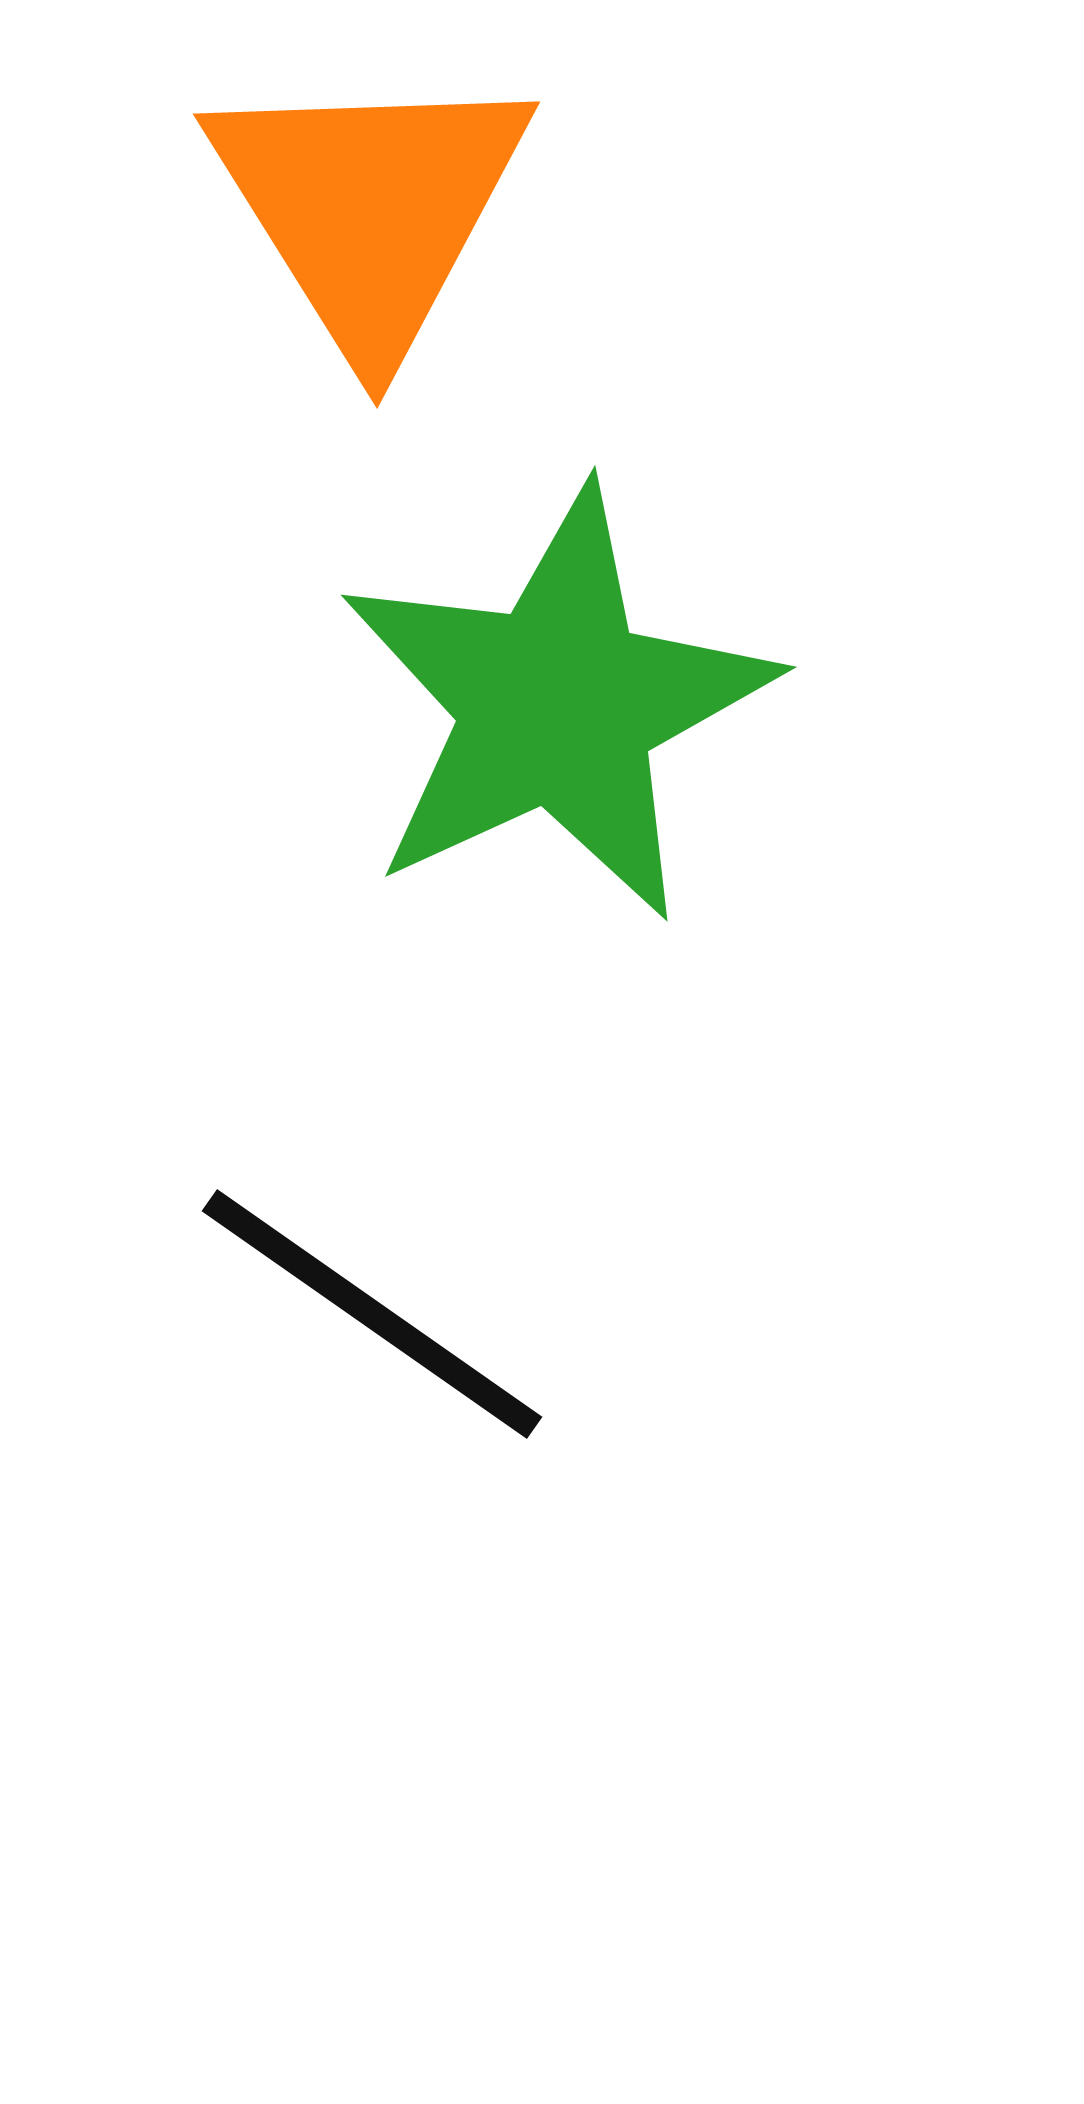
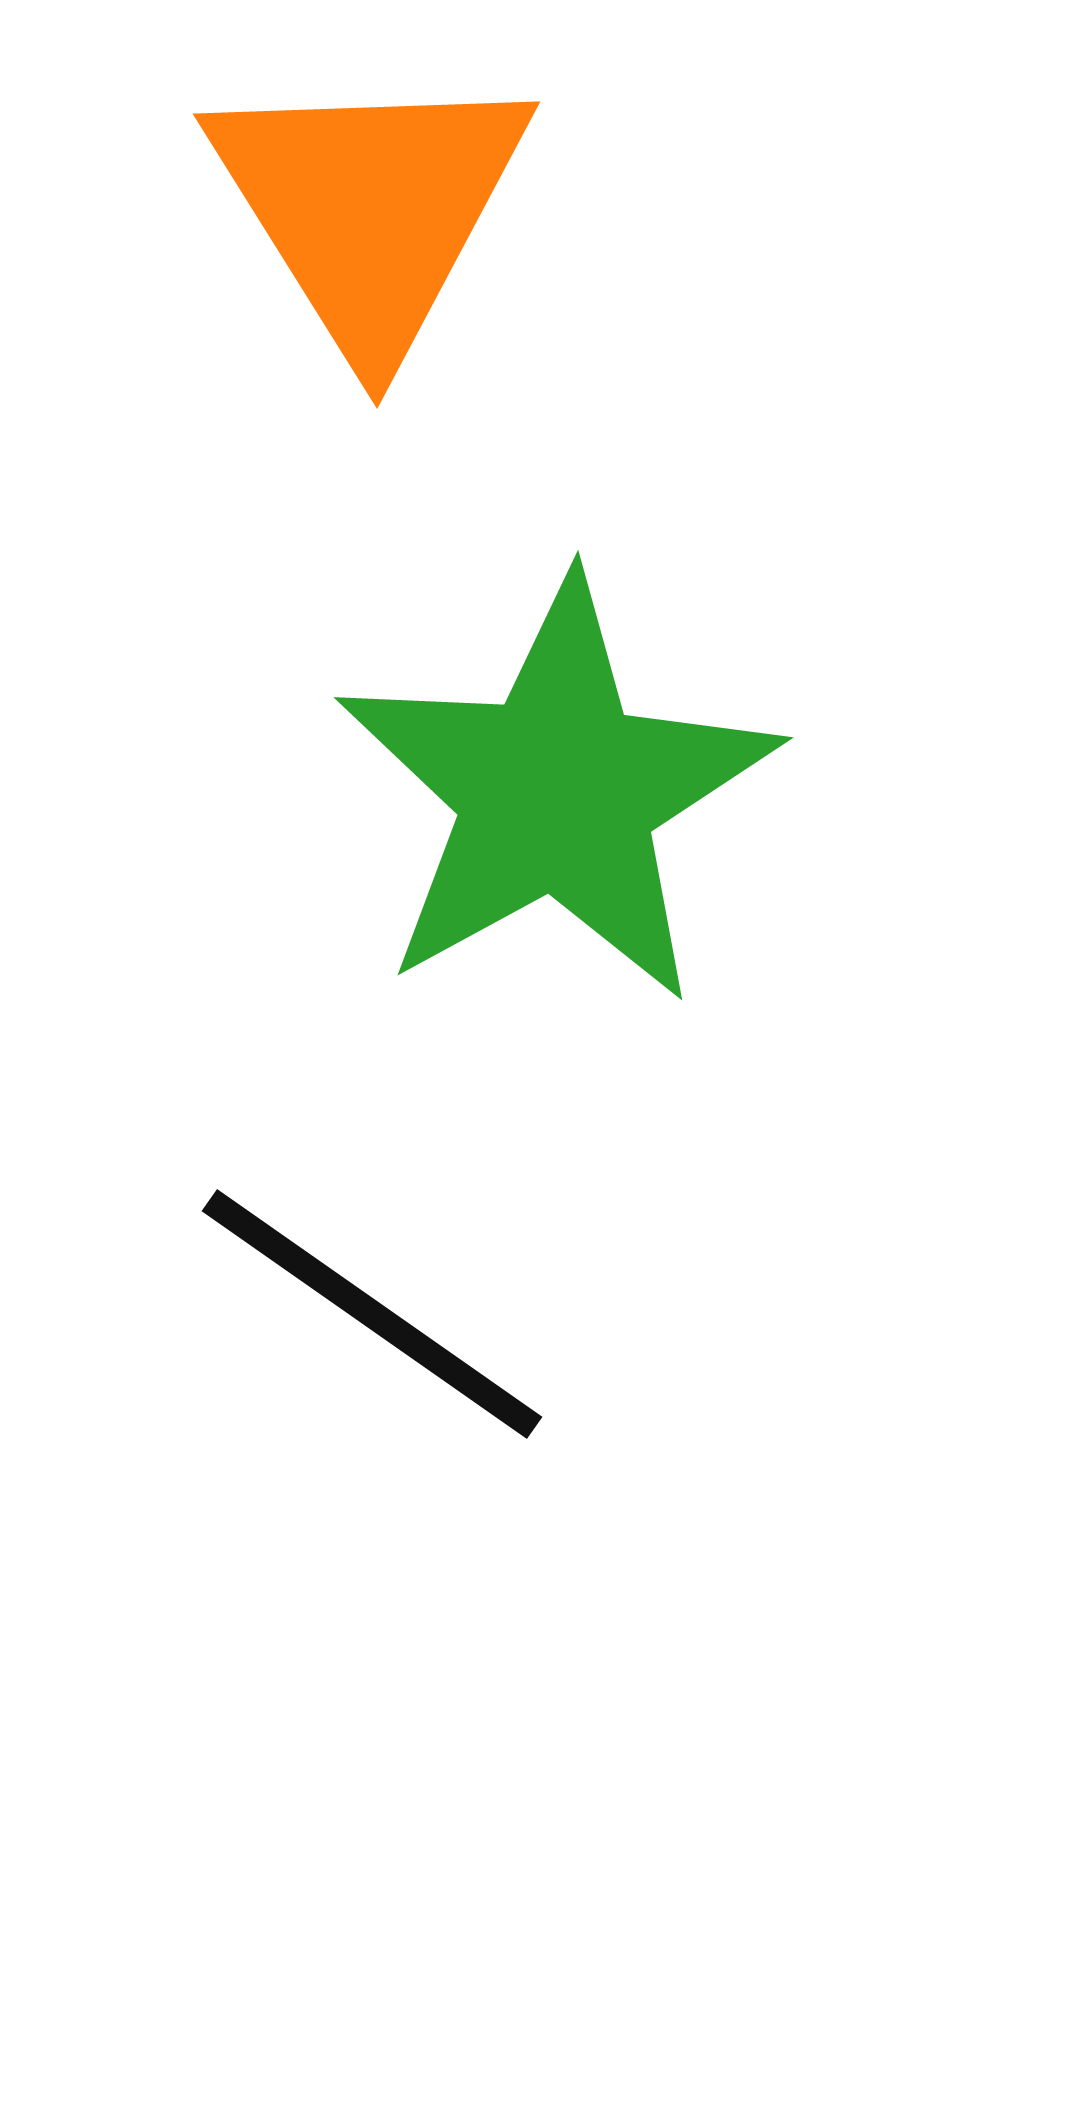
green star: moved 87 px down; rotated 4 degrees counterclockwise
